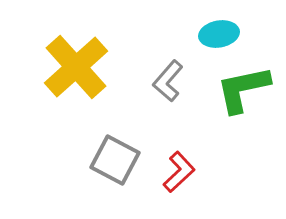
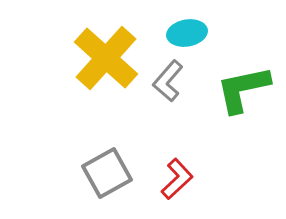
cyan ellipse: moved 32 px left, 1 px up
yellow cross: moved 30 px right, 9 px up; rotated 6 degrees counterclockwise
gray square: moved 8 px left, 13 px down; rotated 33 degrees clockwise
red L-shape: moved 2 px left, 7 px down
